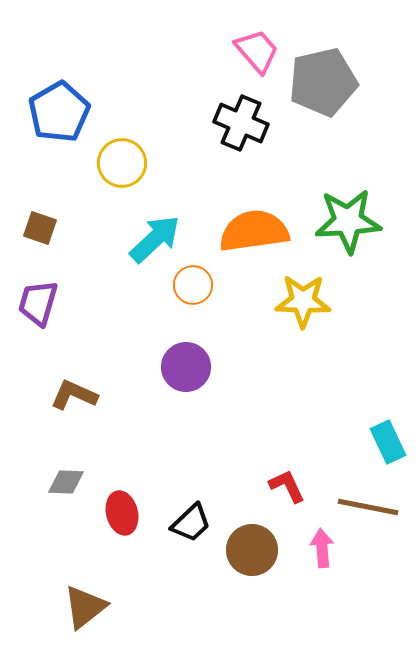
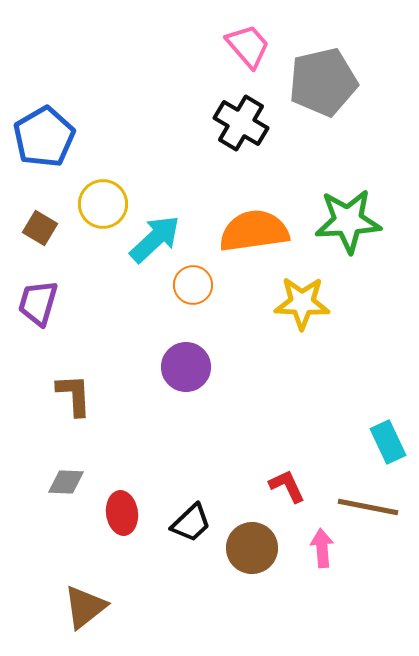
pink trapezoid: moved 9 px left, 5 px up
blue pentagon: moved 15 px left, 25 px down
black cross: rotated 8 degrees clockwise
yellow circle: moved 19 px left, 41 px down
brown square: rotated 12 degrees clockwise
yellow star: moved 1 px left, 2 px down
brown L-shape: rotated 63 degrees clockwise
red ellipse: rotated 6 degrees clockwise
brown circle: moved 2 px up
